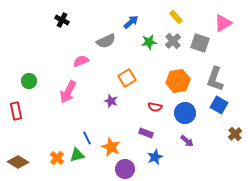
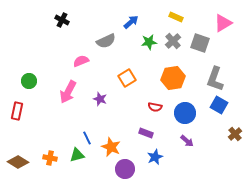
yellow rectangle: rotated 24 degrees counterclockwise
orange hexagon: moved 5 px left, 3 px up
purple star: moved 11 px left, 2 px up
red rectangle: moved 1 px right; rotated 24 degrees clockwise
orange cross: moved 7 px left; rotated 32 degrees counterclockwise
